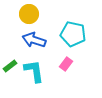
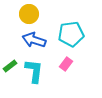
cyan pentagon: moved 2 px left; rotated 20 degrees counterclockwise
cyan L-shape: rotated 15 degrees clockwise
